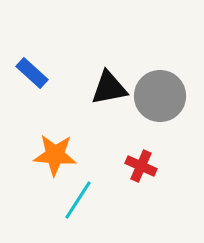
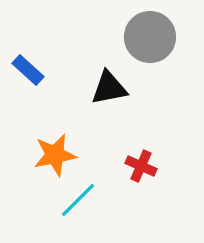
blue rectangle: moved 4 px left, 3 px up
gray circle: moved 10 px left, 59 px up
orange star: rotated 15 degrees counterclockwise
cyan line: rotated 12 degrees clockwise
